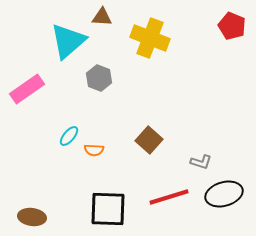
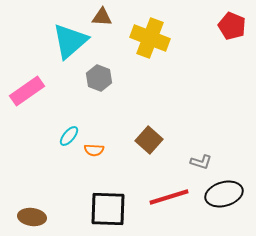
cyan triangle: moved 2 px right
pink rectangle: moved 2 px down
